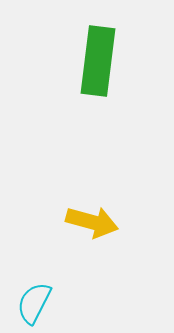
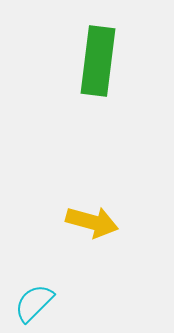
cyan semicircle: rotated 18 degrees clockwise
